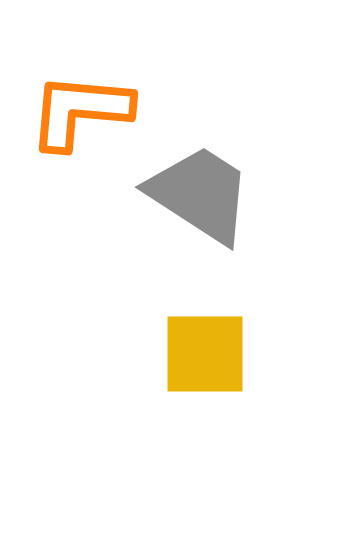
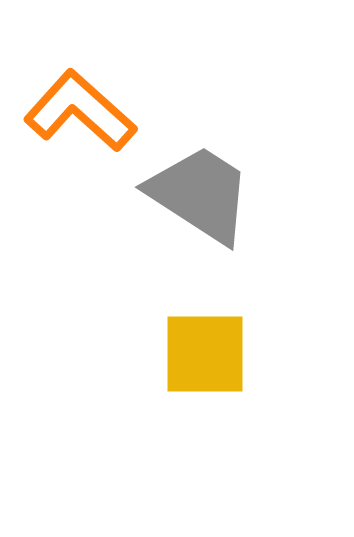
orange L-shape: rotated 37 degrees clockwise
